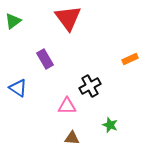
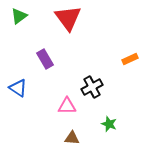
green triangle: moved 6 px right, 5 px up
black cross: moved 2 px right, 1 px down
green star: moved 1 px left, 1 px up
